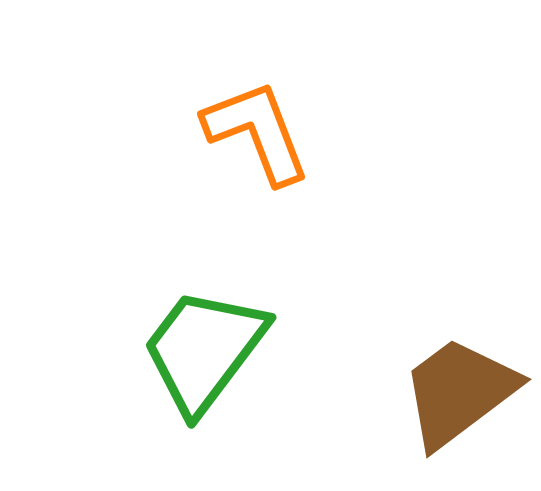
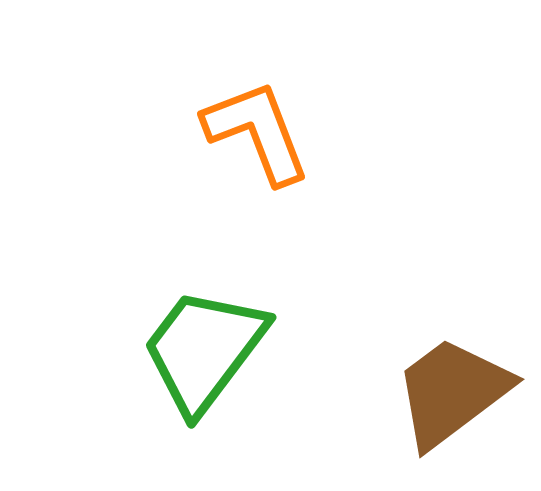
brown trapezoid: moved 7 px left
